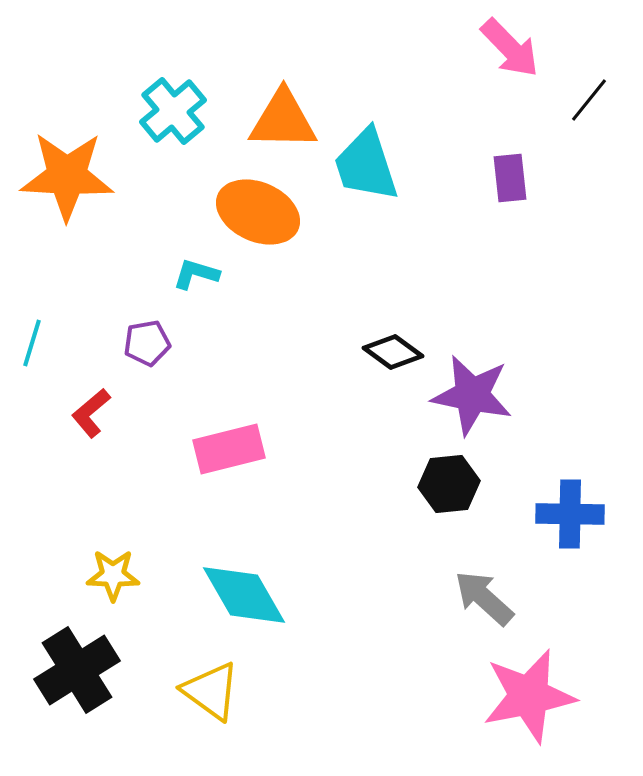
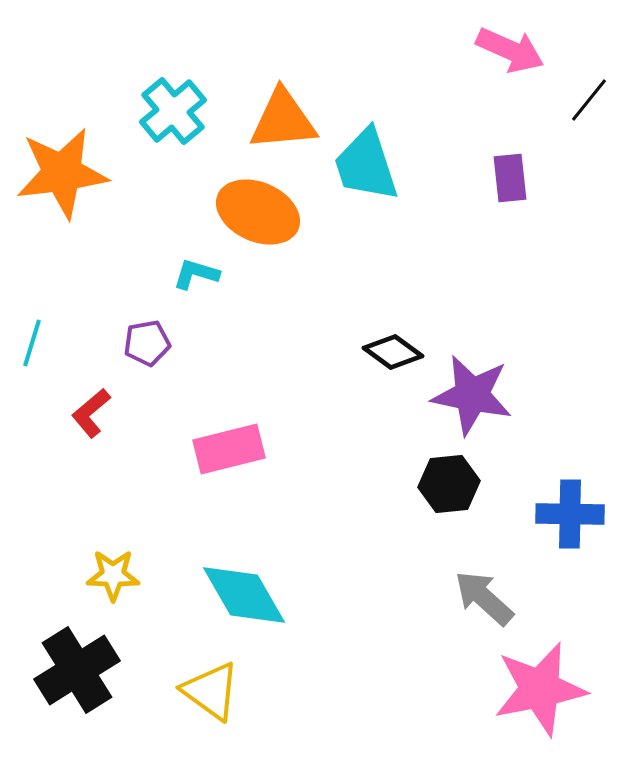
pink arrow: moved 2 px down; rotated 22 degrees counterclockwise
orange triangle: rotated 6 degrees counterclockwise
orange star: moved 5 px left, 3 px up; rotated 10 degrees counterclockwise
pink star: moved 11 px right, 7 px up
